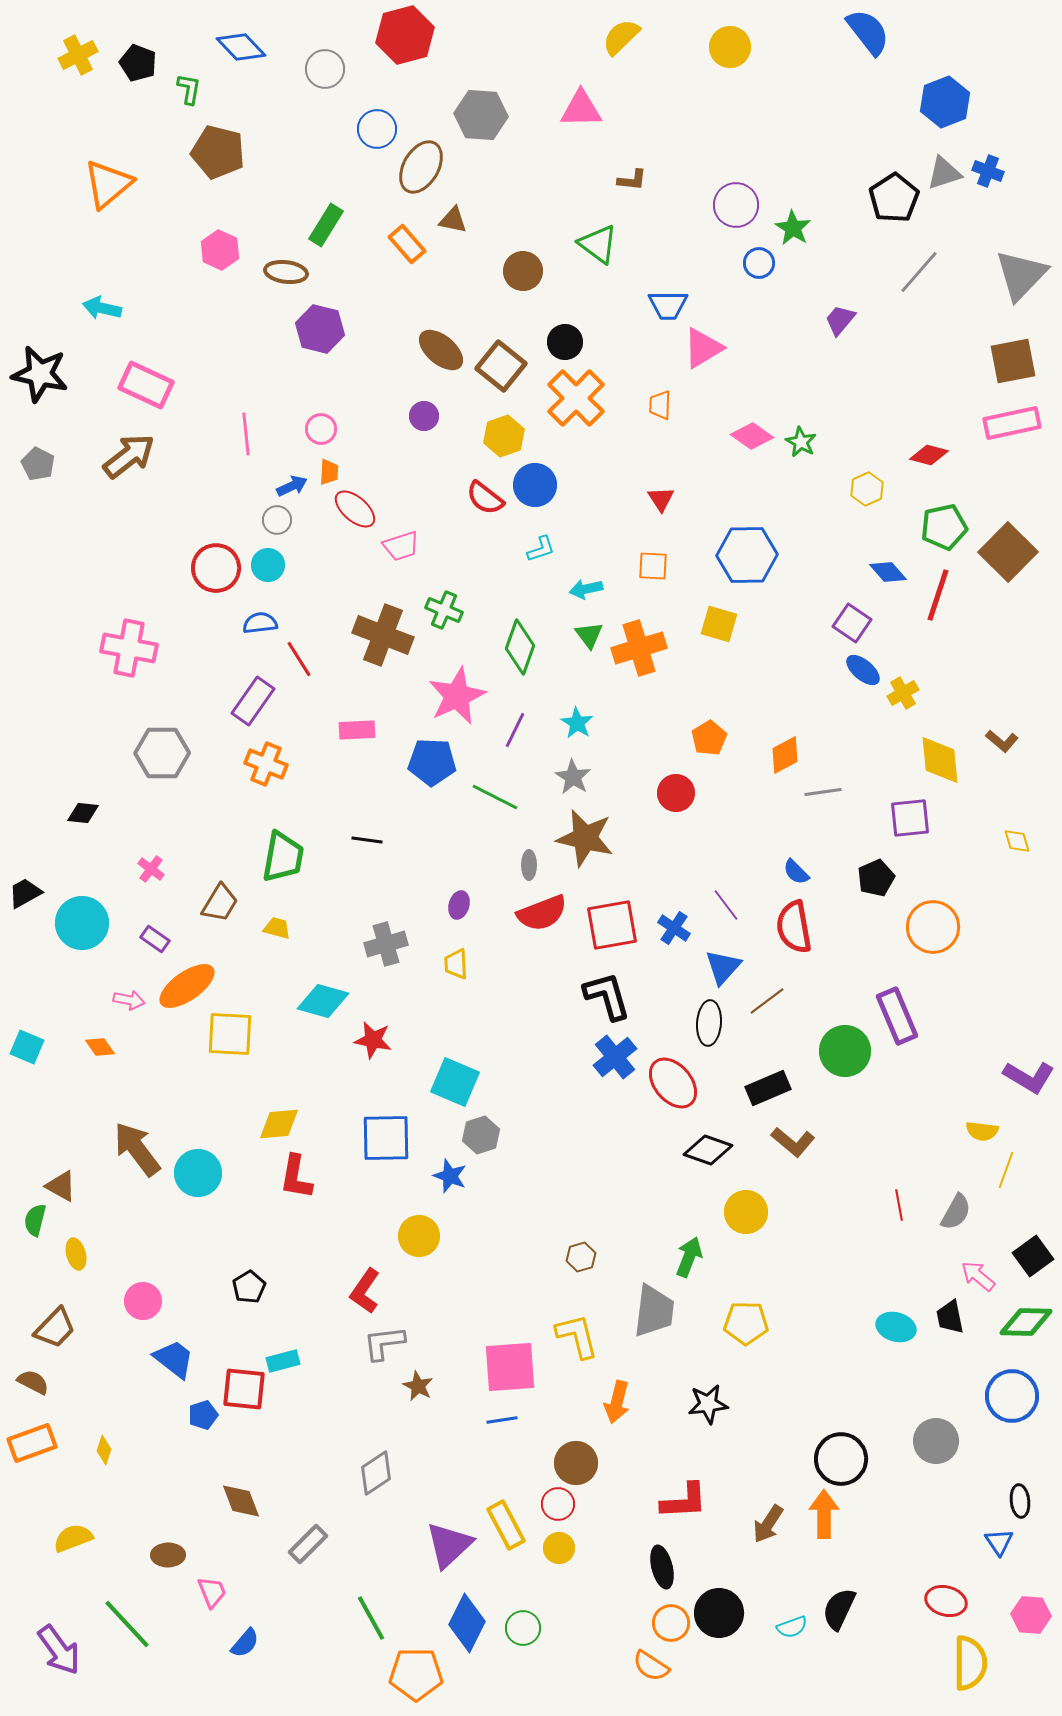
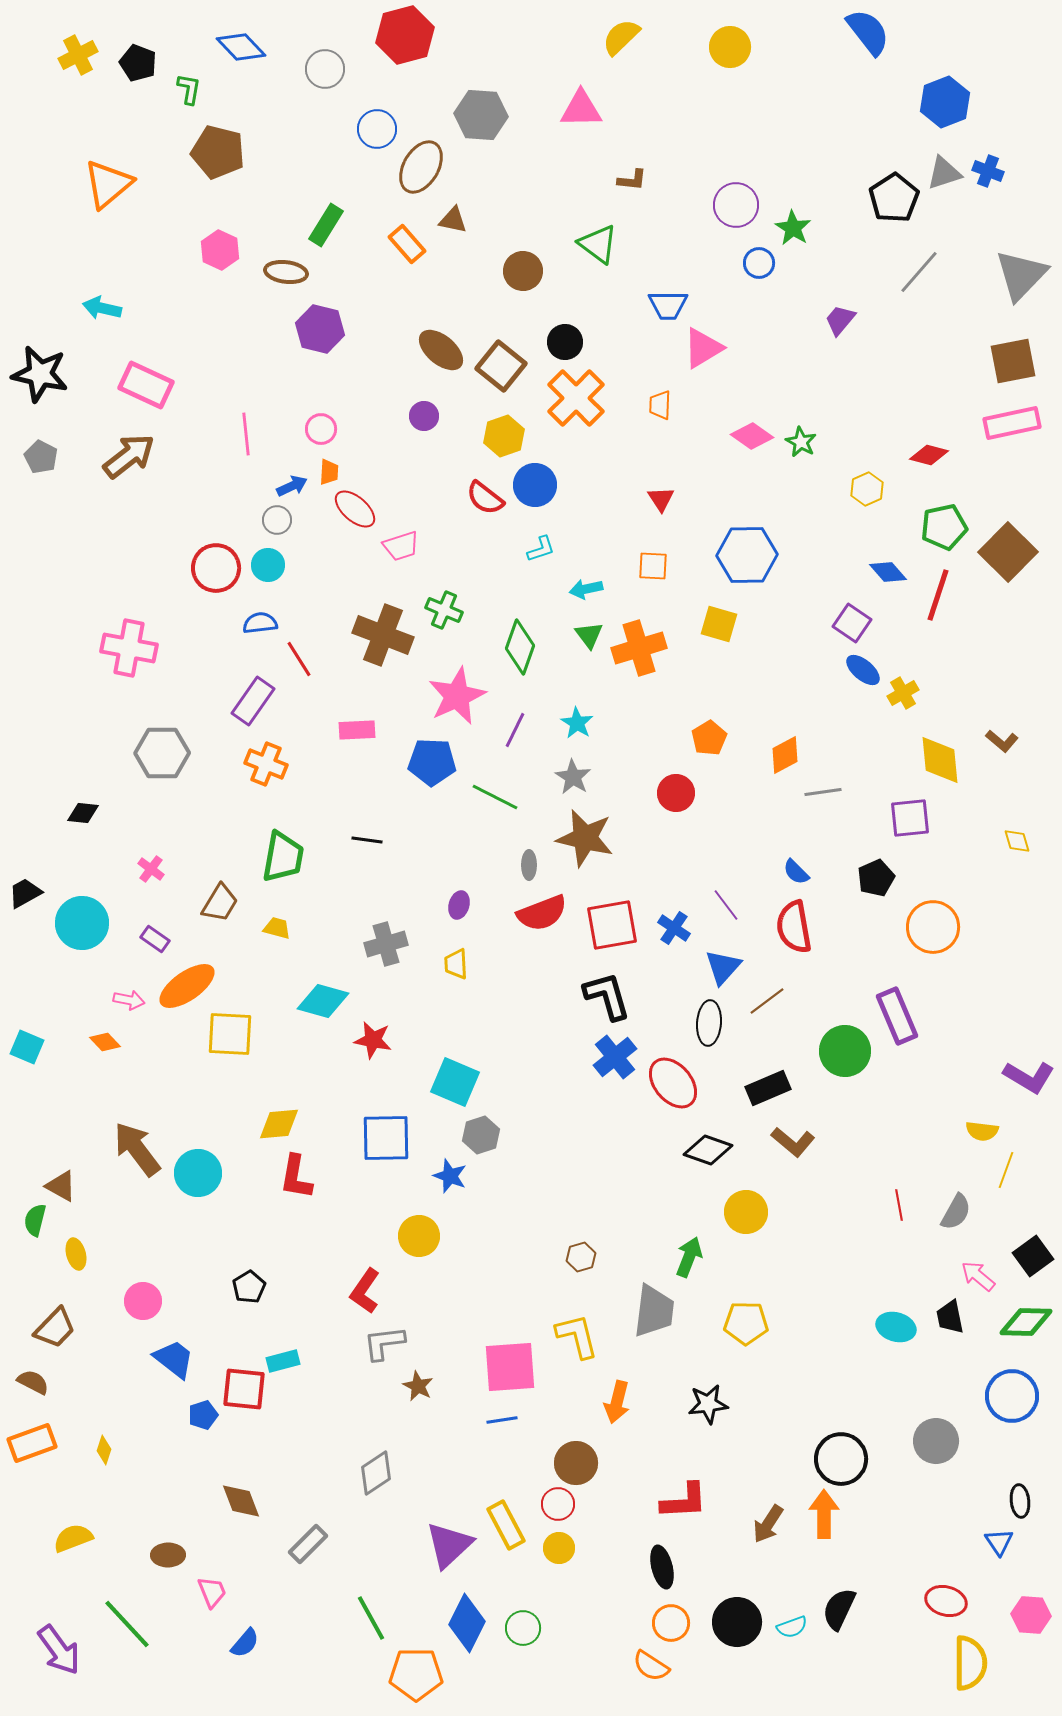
gray pentagon at (38, 464): moved 3 px right, 7 px up
orange diamond at (100, 1047): moved 5 px right, 5 px up; rotated 8 degrees counterclockwise
black circle at (719, 1613): moved 18 px right, 9 px down
